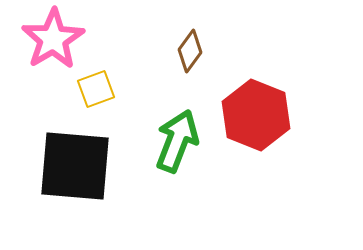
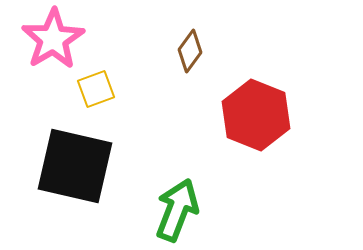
green arrow: moved 69 px down
black square: rotated 8 degrees clockwise
